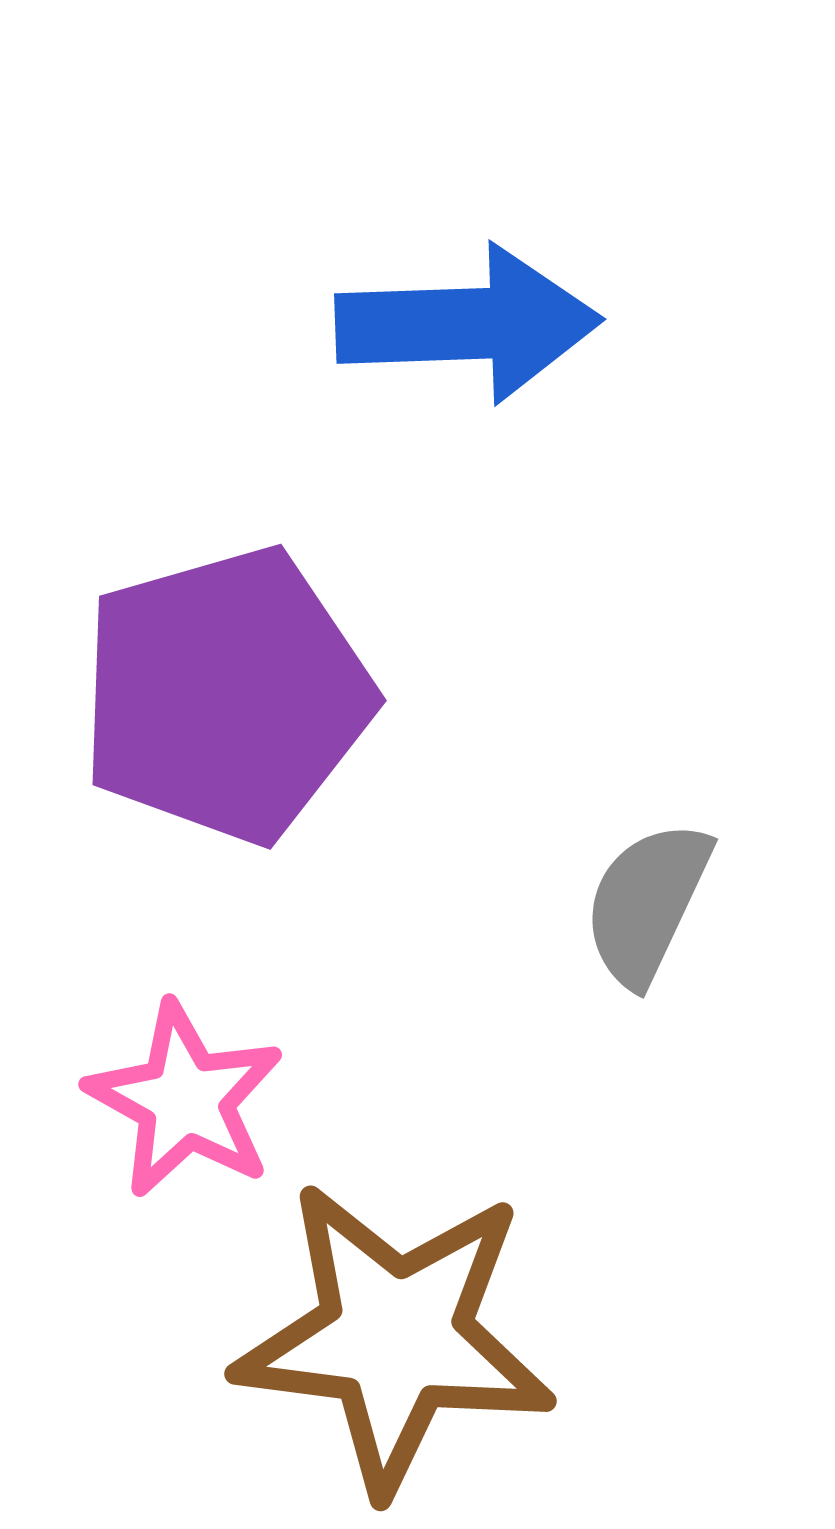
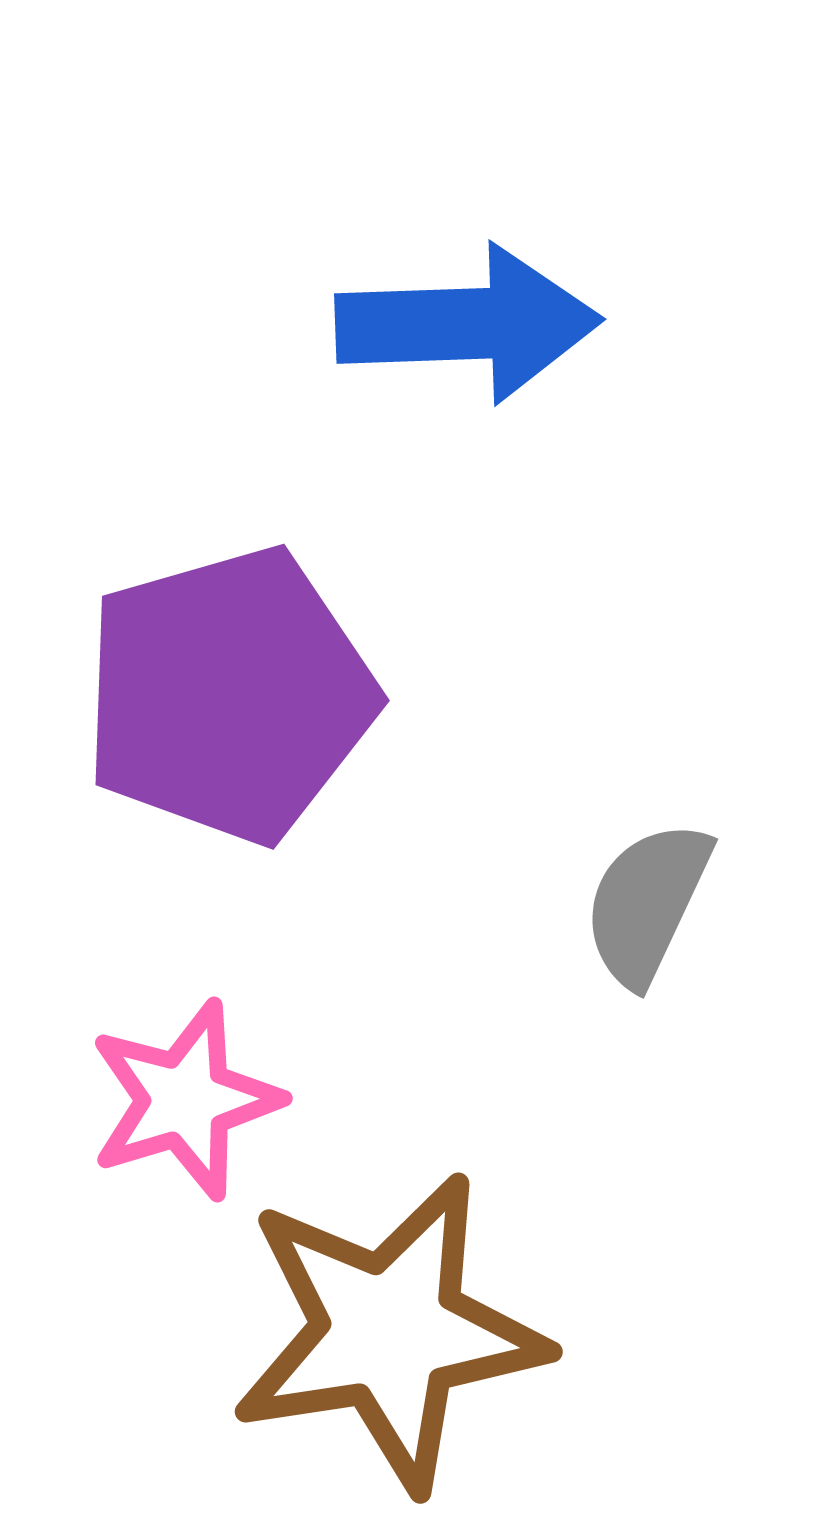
purple pentagon: moved 3 px right
pink star: rotated 26 degrees clockwise
brown star: moved 6 px left, 5 px up; rotated 16 degrees counterclockwise
